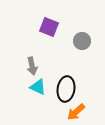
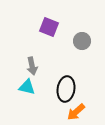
cyan triangle: moved 11 px left; rotated 12 degrees counterclockwise
